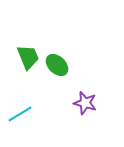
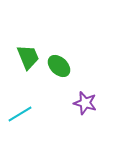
green ellipse: moved 2 px right, 1 px down
